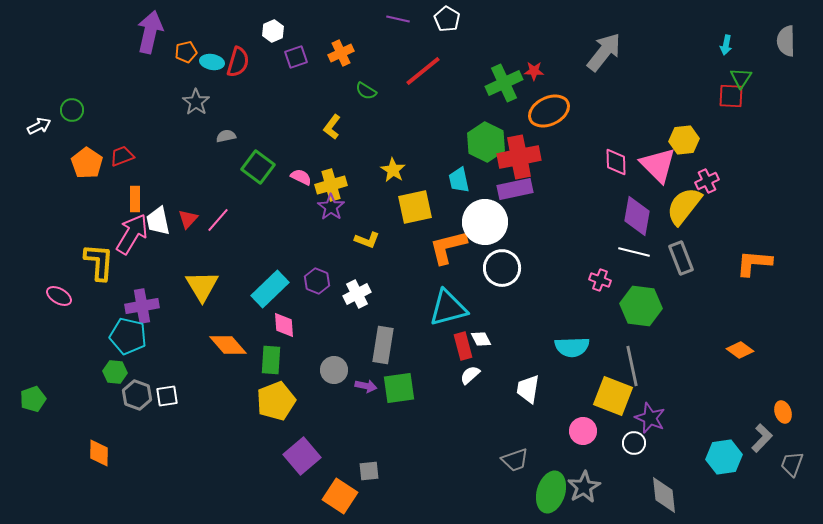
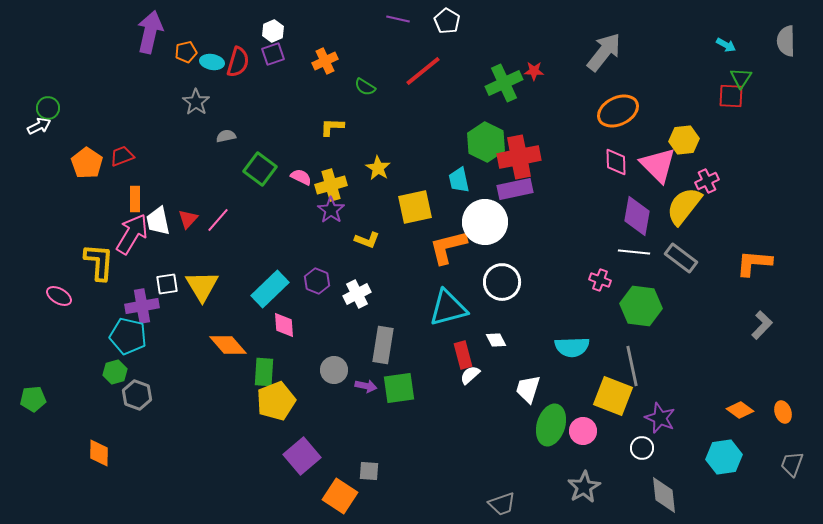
white pentagon at (447, 19): moved 2 px down
cyan arrow at (726, 45): rotated 72 degrees counterclockwise
orange cross at (341, 53): moved 16 px left, 8 px down
purple square at (296, 57): moved 23 px left, 3 px up
green semicircle at (366, 91): moved 1 px left, 4 px up
green circle at (72, 110): moved 24 px left, 2 px up
orange ellipse at (549, 111): moved 69 px right
yellow L-shape at (332, 127): rotated 55 degrees clockwise
green square at (258, 167): moved 2 px right, 2 px down
yellow star at (393, 170): moved 15 px left, 2 px up
purple star at (331, 207): moved 3 px down
white line at (634, 252): rotated 8 degrees counterclockwise
gray rectangle at (681, 258): rotated 32 degrees counterclockwise
white circle at (502, 268): moved 14 px down
white diamond at (481, 339): moved 15 px right, 1 px down
red rectangle at (463, 346): moved 9 px down
orange diamond at (740, 350): moved 60 px down
green rectangle at (271, 360): moved 7 px left, 12 px down
green hexagon at (115, 372): rotated 20 degrees counterclockwise
white trapezoid at (528, 389): rotated 8 degrees clockwise
white square at (167, 396): moved 112 px up
green pentagon at (33, 399): rotated 15 degrees clockwise
purple star at (650, 418): moved 10 px right
gray L-shape at (762, 438): moved 113 px up
white circle at (634, 443): moved 8 px right, 5 px down
gray trapezoid at (515, 460): moved 13 px left, 44 px down
gray square at (369, 471): rotated 10 degrees clockwise
green ellipse at (551, 492): moved 67 px up
